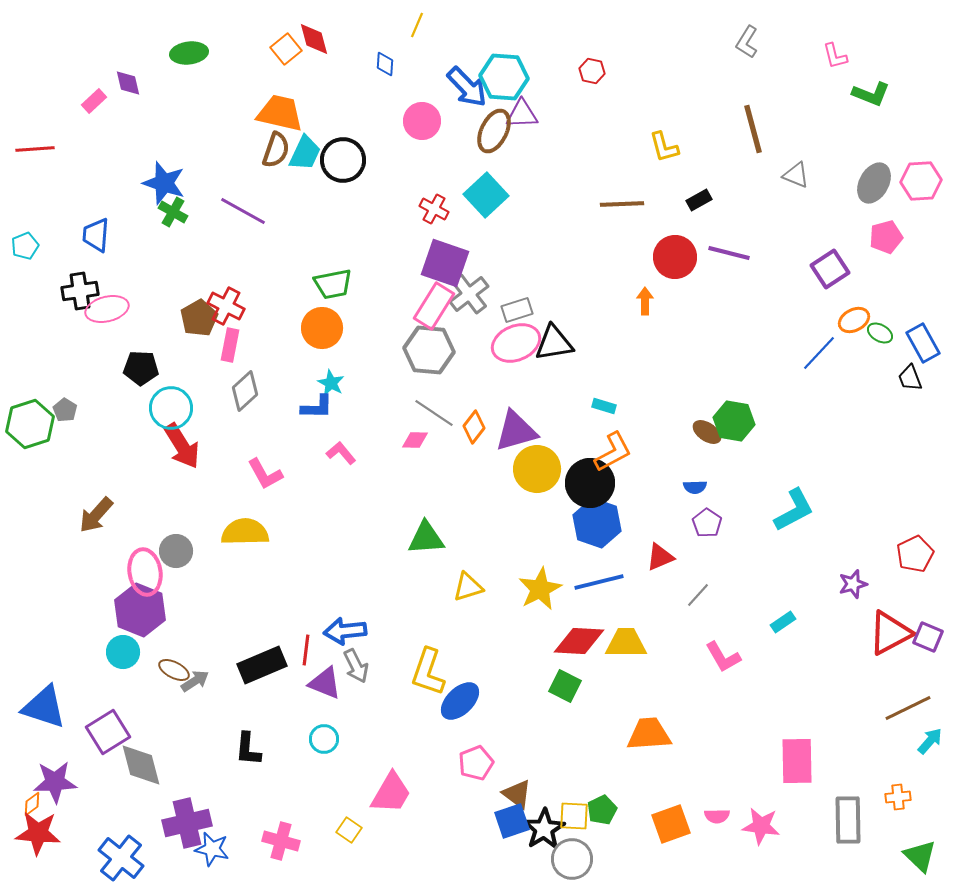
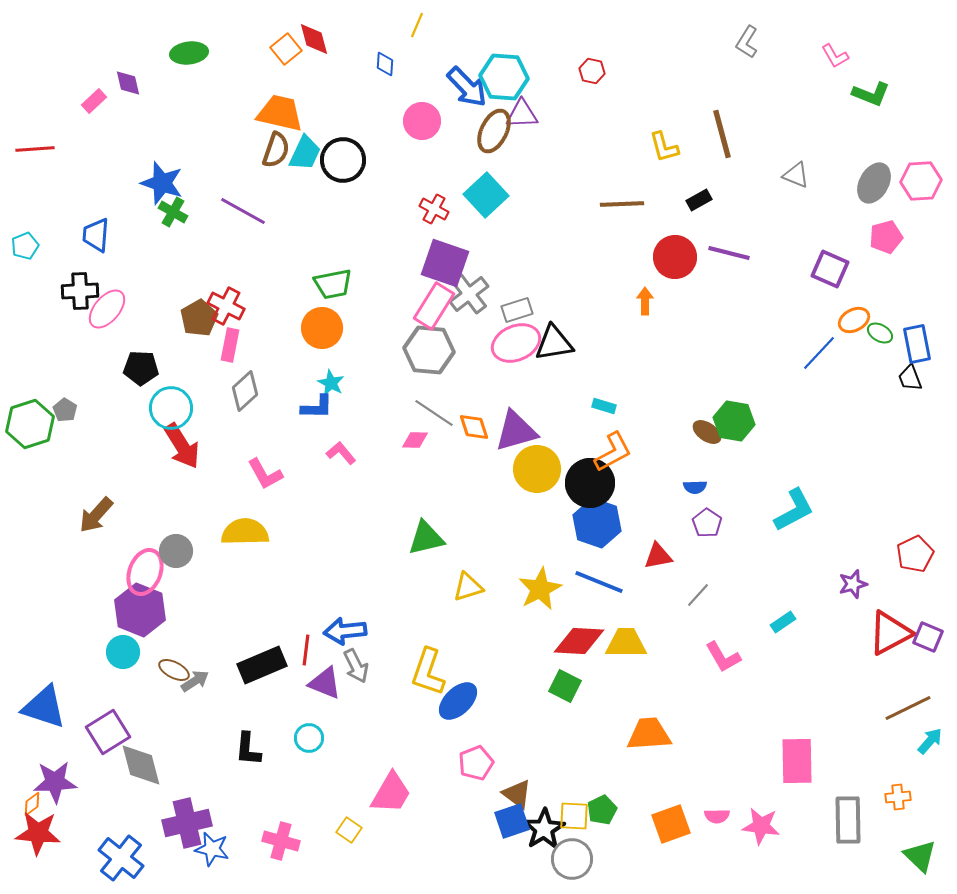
pink L-shape at (835, 56): rotated 16 degrees counterclockwise
brown line at (753, 129): moved 31 px left, 5 px down
blue star at (164, 183): moved 2 px left
purple square at (830, 269): rotated 33 degrees counterclockwise
black cross at (80, 291): rotated 6 degrees clockwise
pink ellipse at (107, 309): rotated 36 degrees counterclockwise
blue rectangle at (923, 343): moved 6 px left, 1 px down; rotated 18 degrees clockwise
orange diamond at (474, 427): rotated 56 degrees counterclockwise
green triangle at (426, 538): rotated 9 degrees counterclockwise
red triangle at (660, 557): moved 2 px left, 1 px up; rotated 12 degrees clockwise
pink ellipse at (145, 572): rotated 30 degrees clockwise
blue line at (599, 582): rotated 36 degrees clockwise
blue ellipse at (460, 701): moved 2 px left
cyan circle at (324, 739): moved 15 px left, 1 px up
